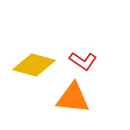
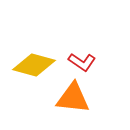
red L-shape: moved 1 px left, 1 px down
